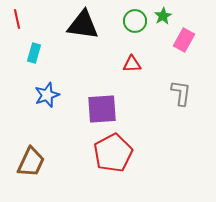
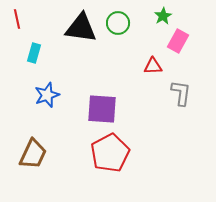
green circle: moved 17 px left, 2 px down
black triangle: moved 2 px left, 3 px down
pink rectangle: moved 6 px left, 1 px down
red triangle: moved 21 px right, 2 px down
purple square: rotated 8 degrees clockwise
red pentagon: moved 3 px left
brown trapezoid: moved 2 px right, 8 px up
